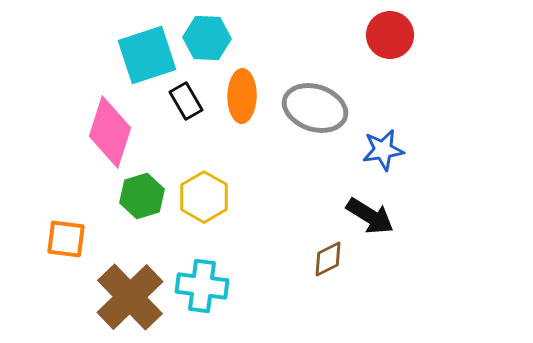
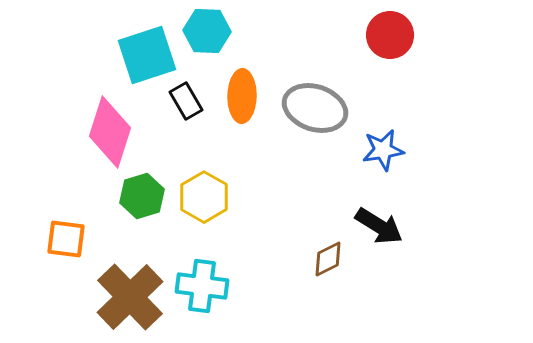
cyan hexagon: moved 7 px up
black arrow: moved 9 px right, 10 px down
